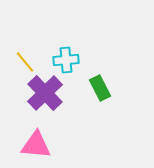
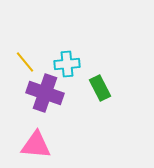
cyan cross: moved 1 px right, 4 px down
purple cross: rotated 27 degrees counterclockwise
